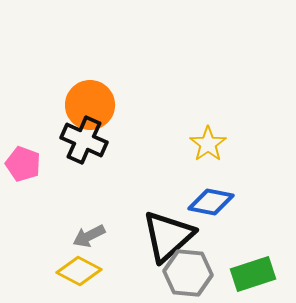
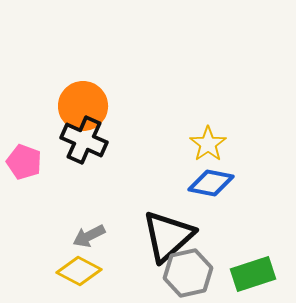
orange circle: moved 7 px left, 1 px down
pink pentagon: moved 1 px right, 2 px up
blue diamond: moved 19 px up
gray hexagon: rotated 18 degrees counterclockwise
